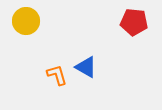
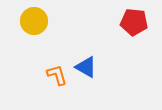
yellow circle: moved 8 px right
